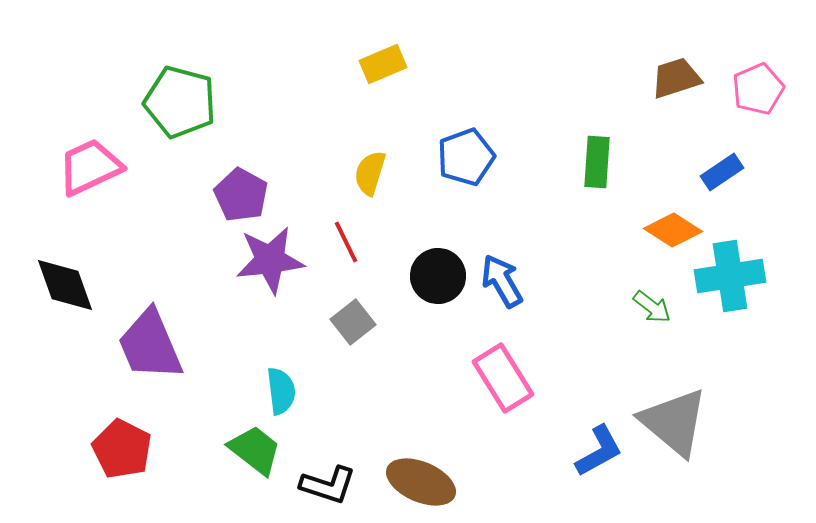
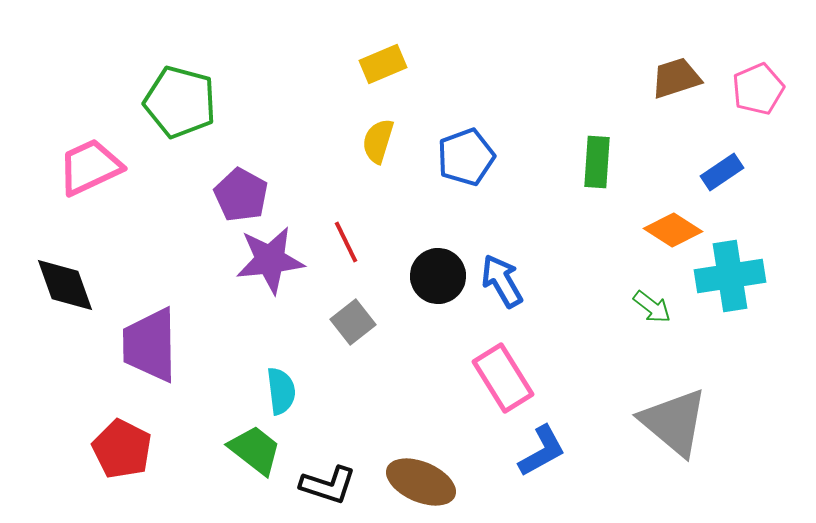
yellow semicircle: moved 8 px right, 32 px up
purple trapezoid: rotated 22 degrees clockwise
blue L-shape: moved 57 px left
